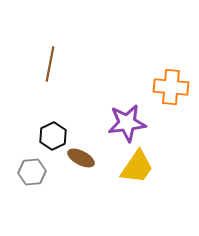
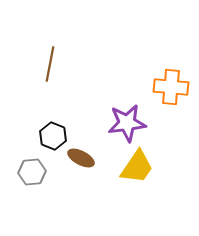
black hexagon: rotated 12 degrees counterclockwise
